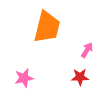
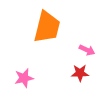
pink arrow: rotated 84 degrees clockwise
red star: moved 4 px up
